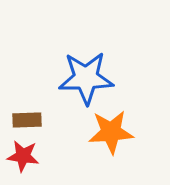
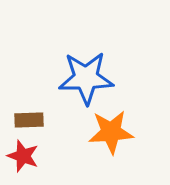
brown rectangle: moved 2 px right
red star: rotated 12 degrees clockwise
